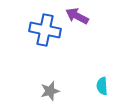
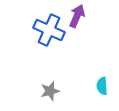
purple arrow: rotated 85 degrees clockwise
blue cross: moved 4 px right; rotated 12 degrees clockwise
